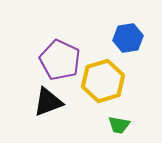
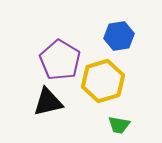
blue hexagon: moved 9 px left, 2 px up
purple pentagon: rotated 6 degrees clockwise
black triangle: rotated 8 degrees clockwise
